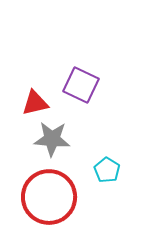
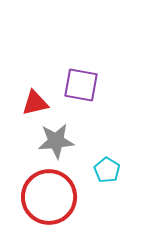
purple square: rotated 15 degrees counterclockwise
gray star: moved 4 px right, 2 px down; rotated 9 degrees counterclockwise
